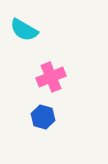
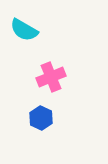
blue hexagon: moved 2 px left, 1 px down; rotated 10 degrees clockwise
